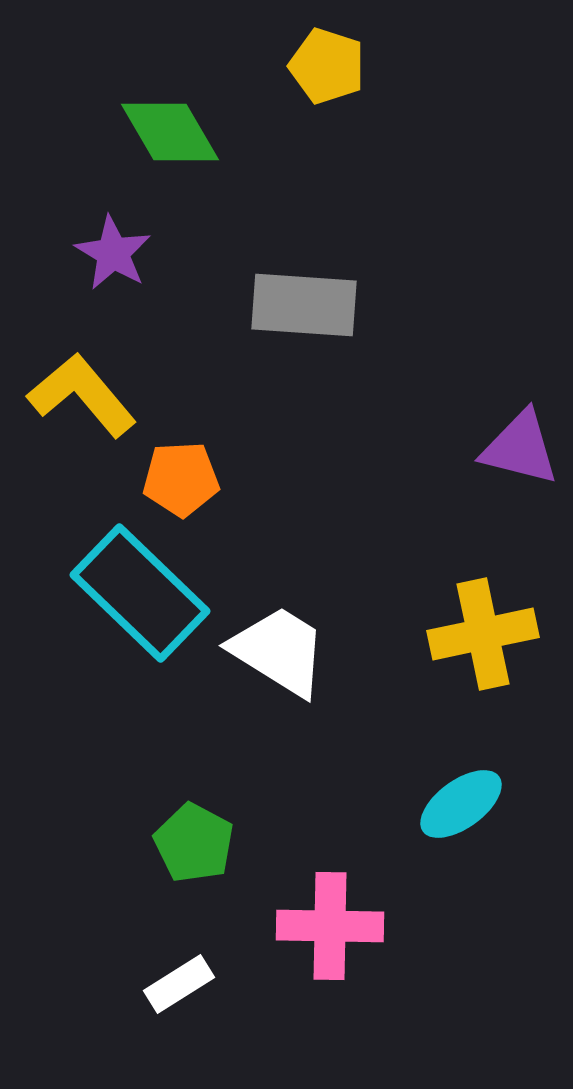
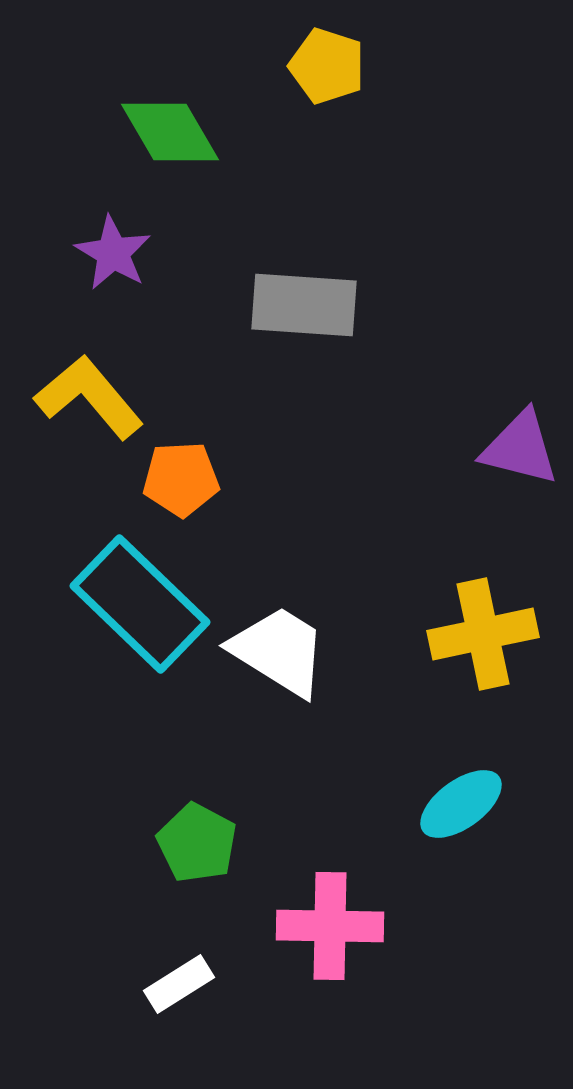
yellow L-shape: moved 7 px right, 2 px down
cyan rectangle: moved 11 px down
green pentagon: moved 3 px right
